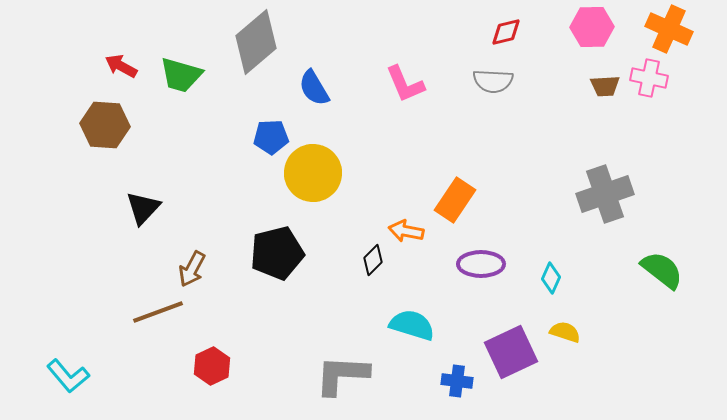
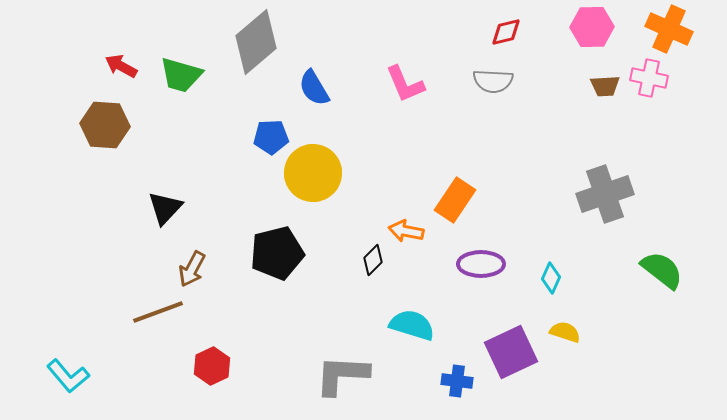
black triangle: moved 22 px right
